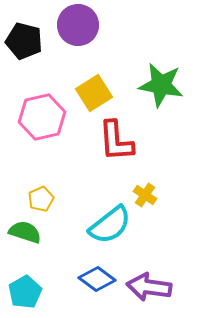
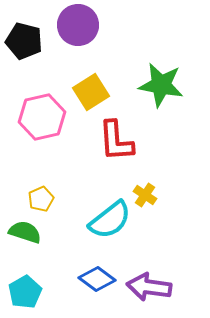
yellow square: moved 3 px left, 1 px up
cyan semicircle: moved 5 px up
